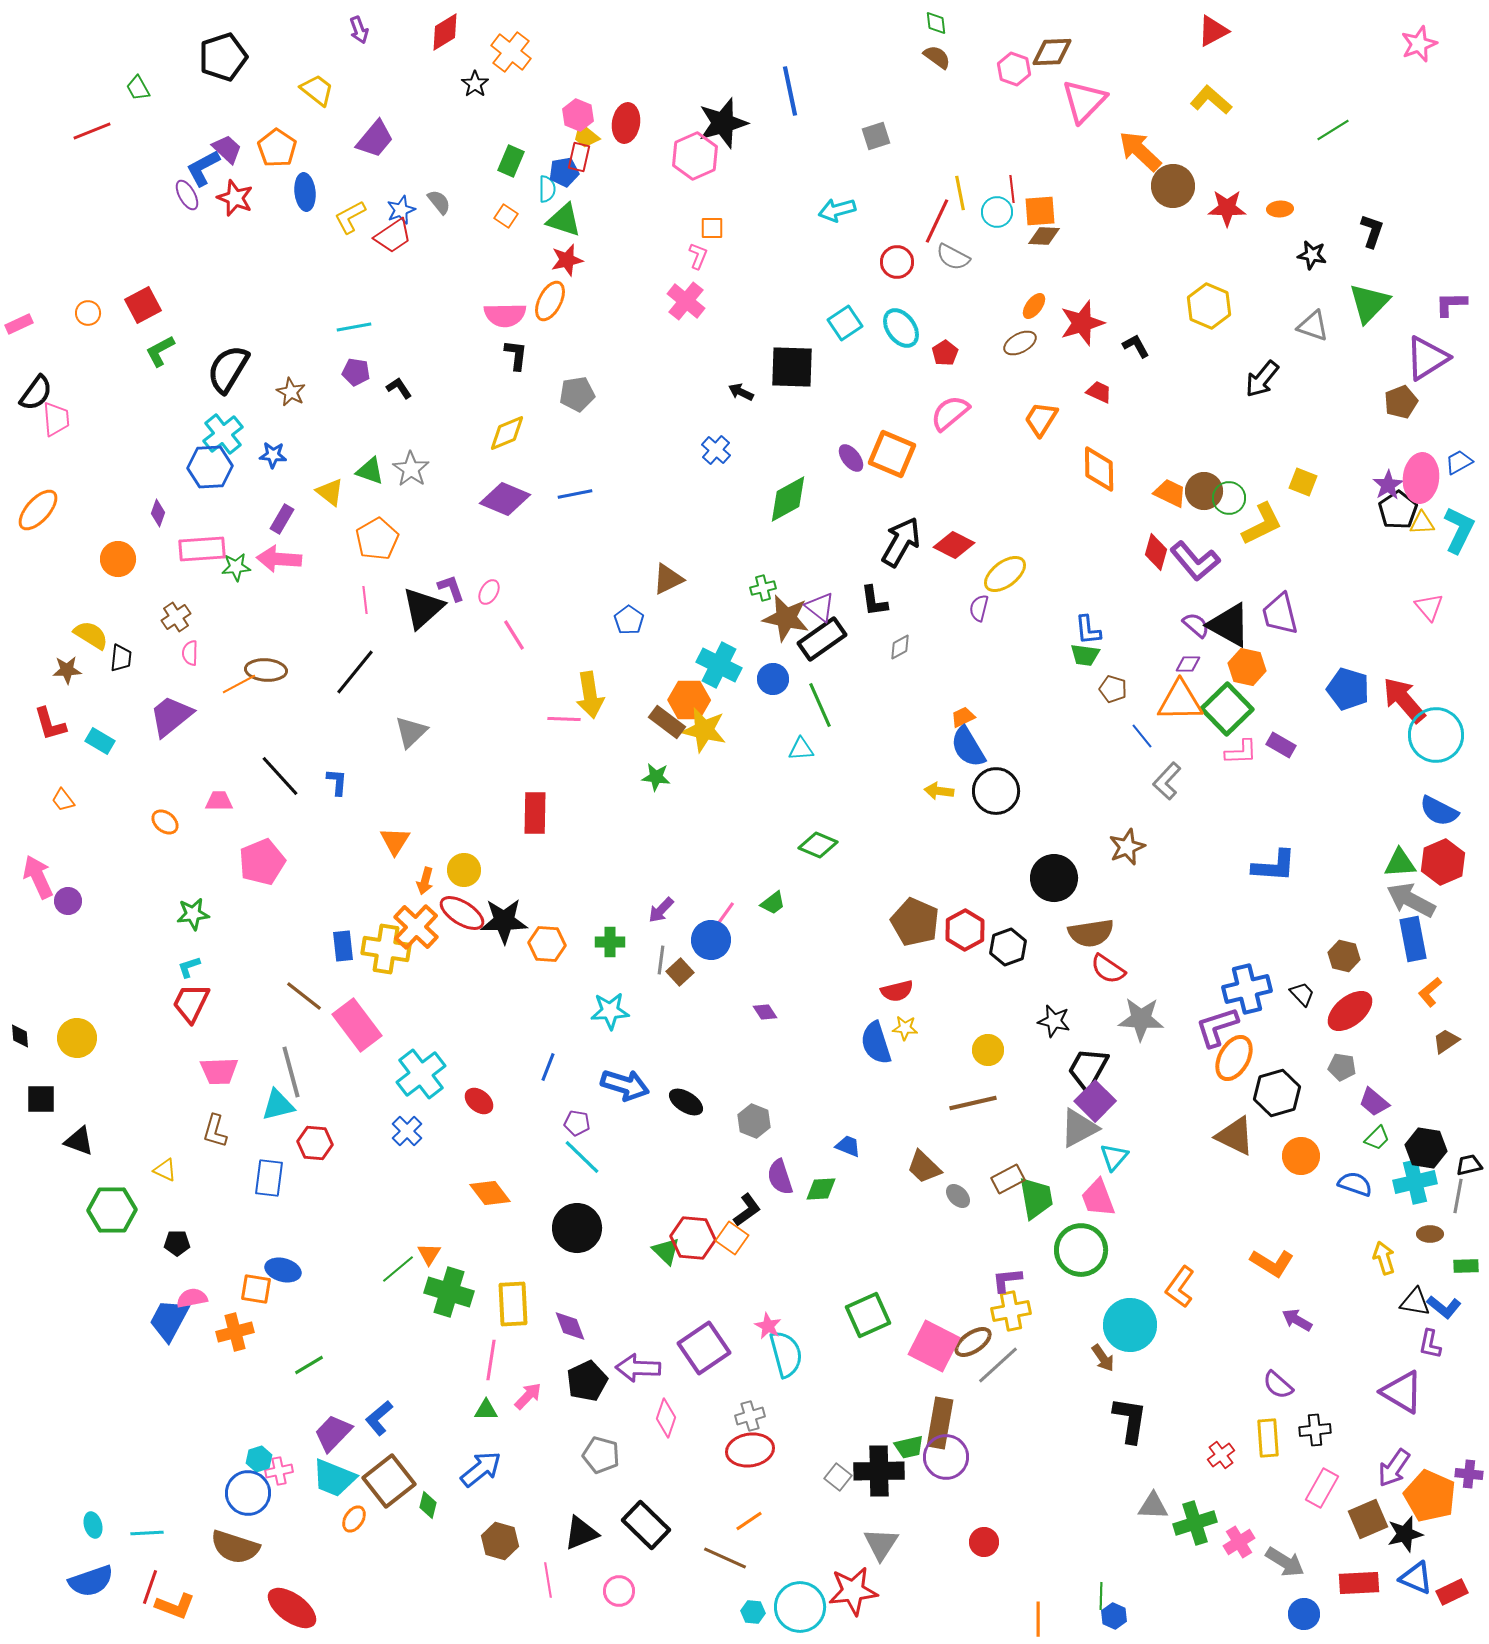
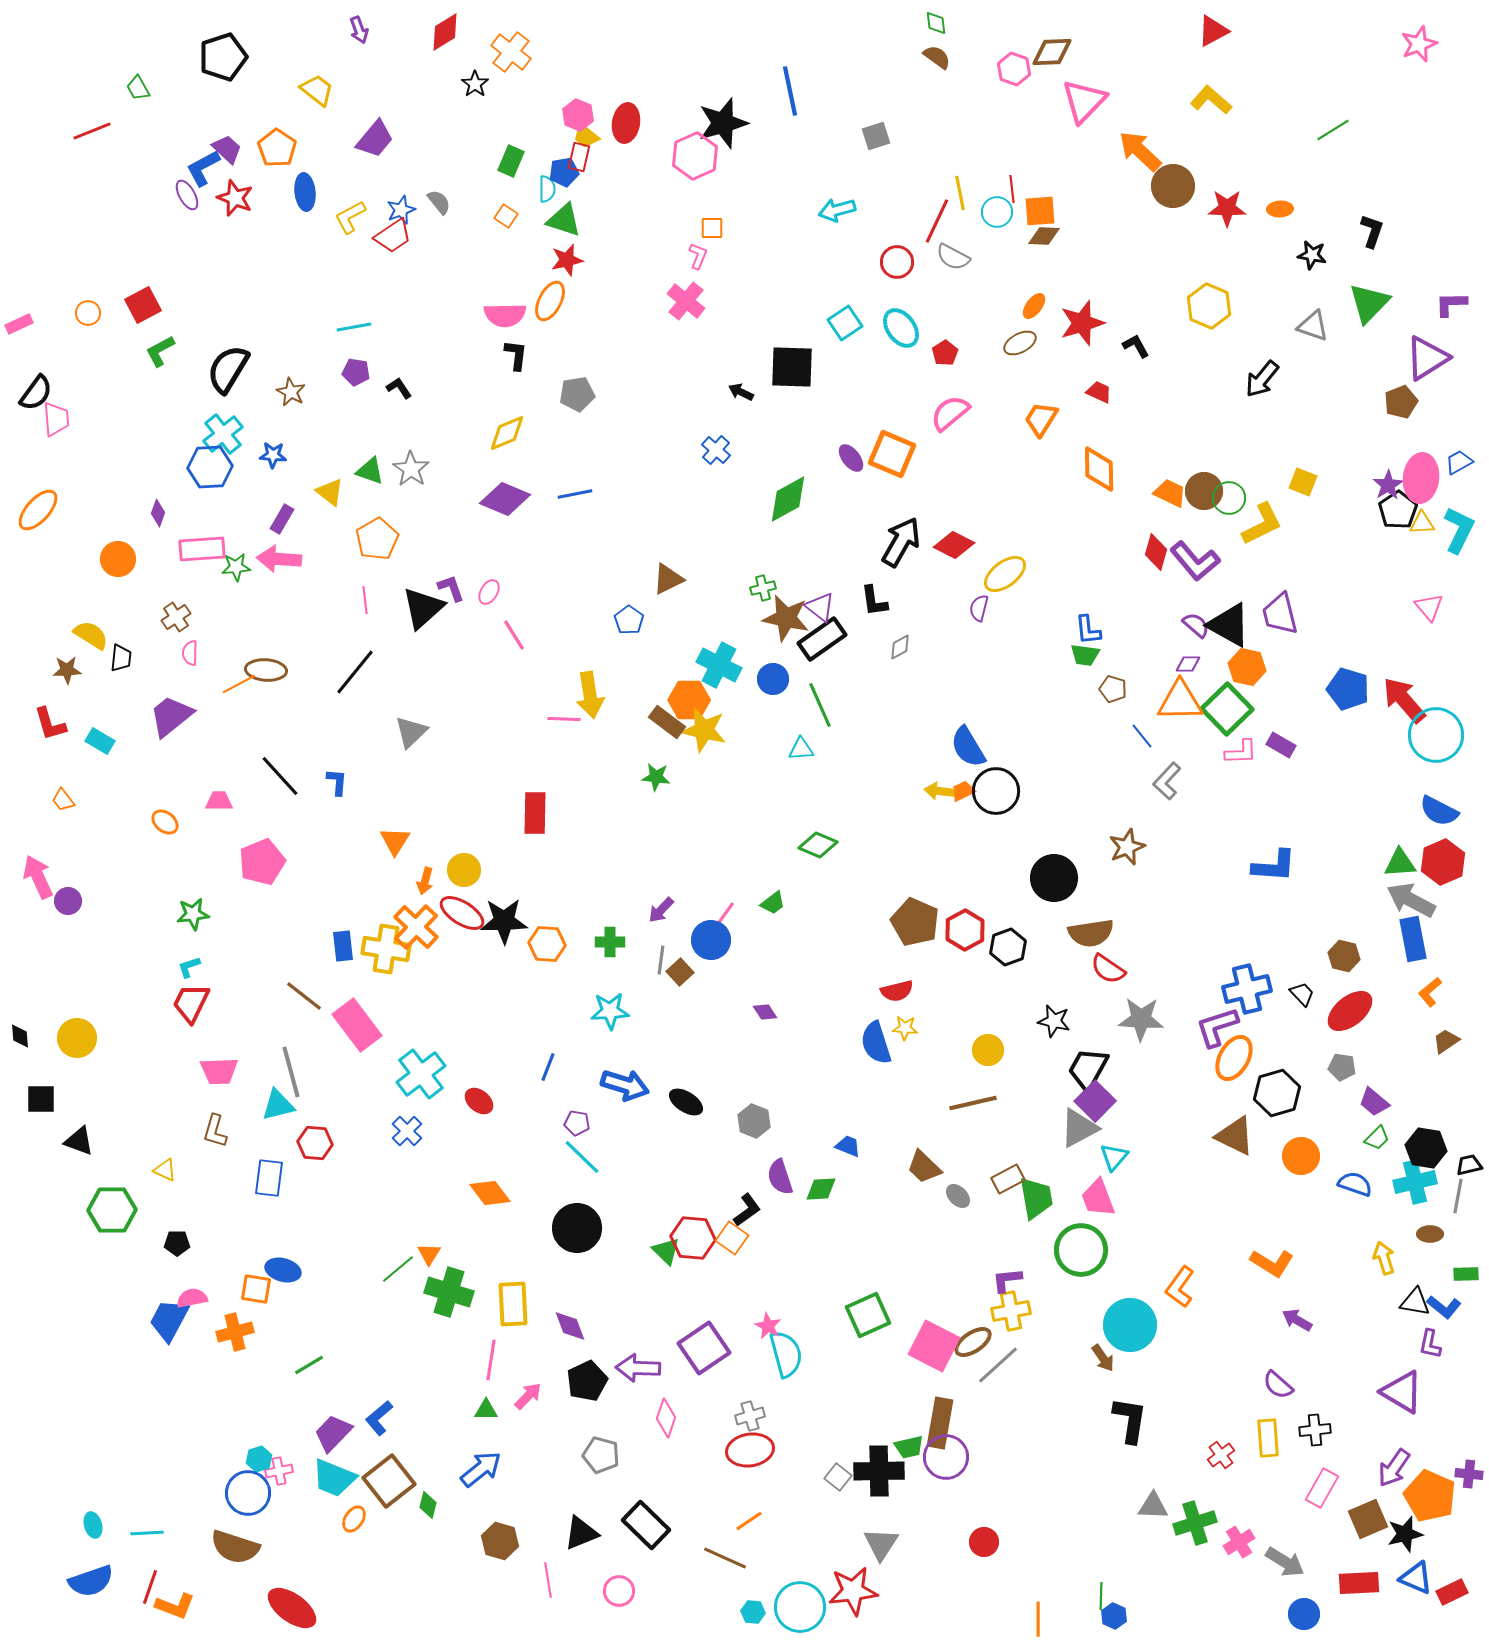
orange trapezoid at (963, 717): moved 74 px down
green rectangle at (1466, 1266): moved 8 px down
